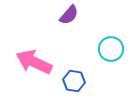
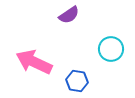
purple semicircle: rotated 15 degrees clockwise
blue hexagon: moved 3 px right
